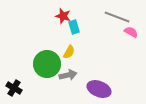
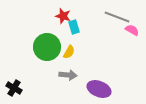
pink semicircle: moved 1 px right, 2 px up
green circle: moved 17 px up
gray arrow: rotated 18 degrees clockwise
